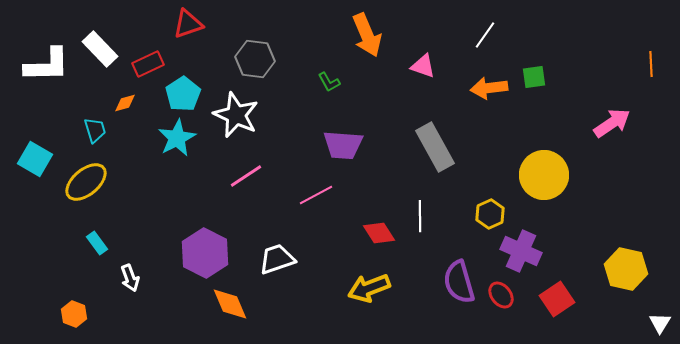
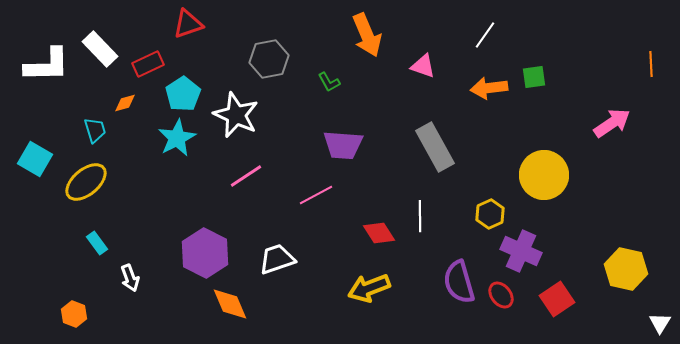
gray hexagon at (255, 59): moved 14 px right; rotated 18 degrees counterclockwise
